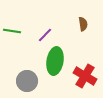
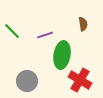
green line: rotated 36 degrees clockwise
purple line: rotated 28 degrees clockwise
green ellipse: moved 7 px right, 6 px up
red cross: moved 5 px left, 4 px down
